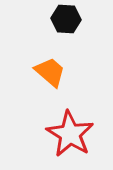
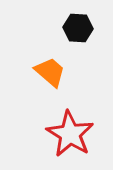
black hexagon: moved 12 px right, 9 px down
